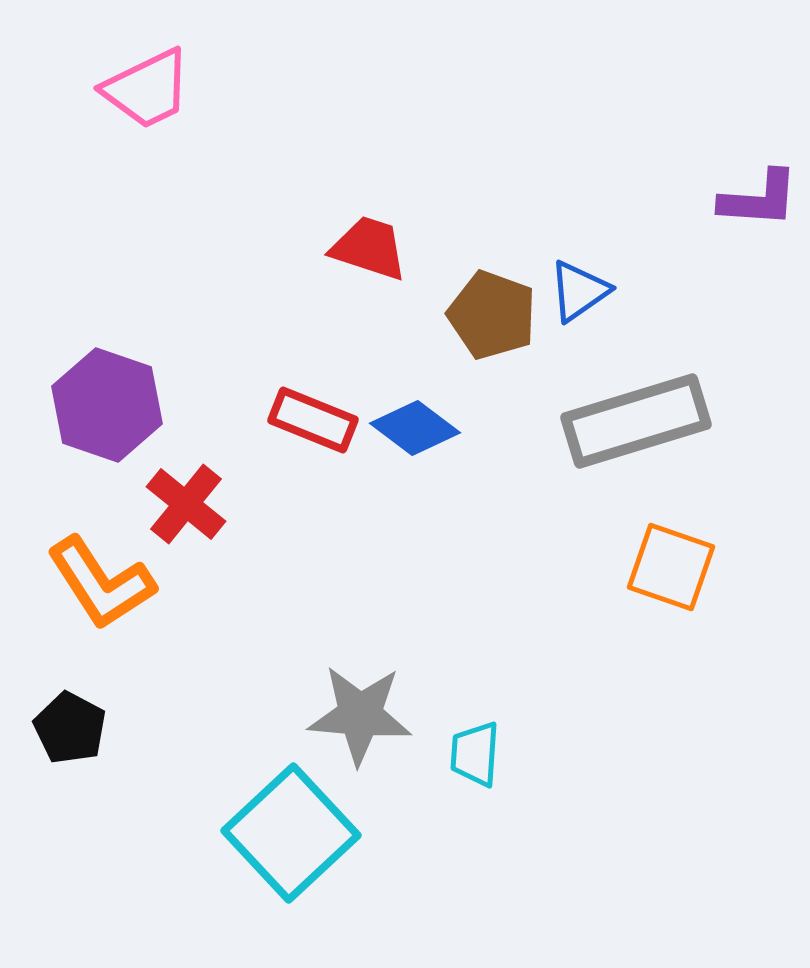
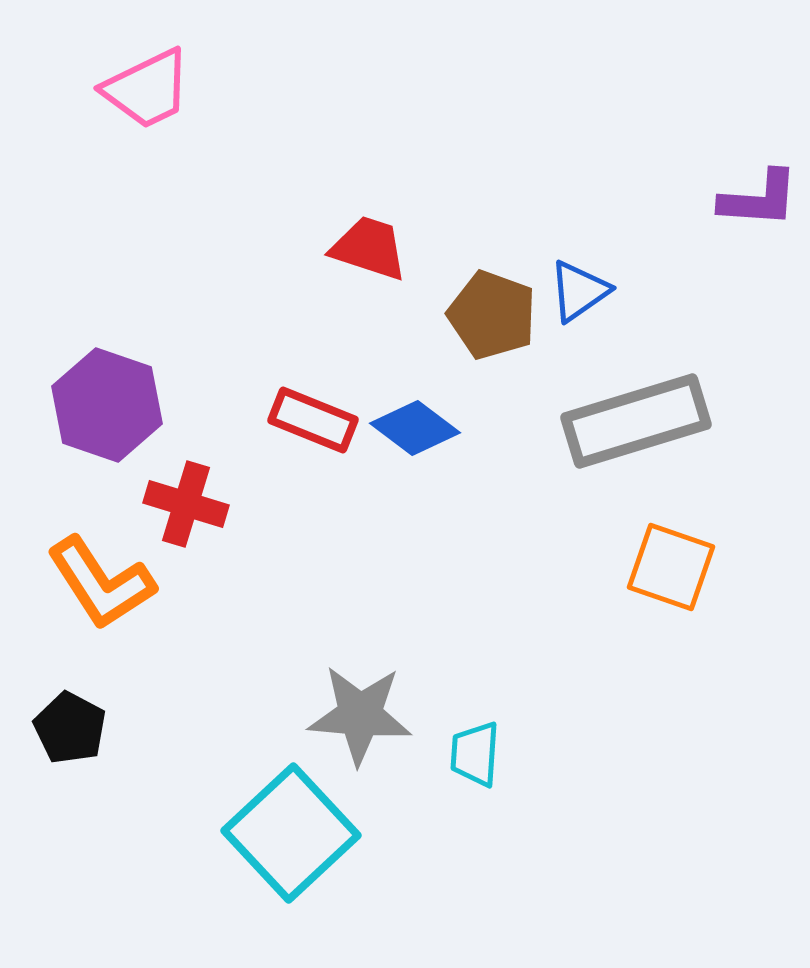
red cross: rotated 22 degrees counterclockwise
